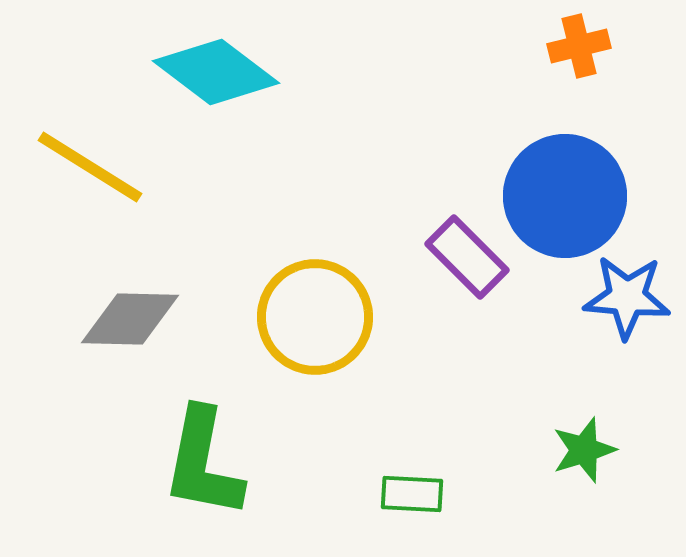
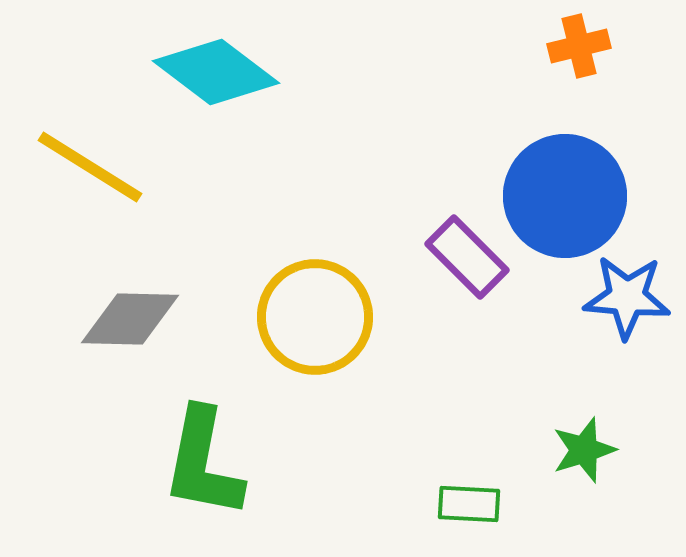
green rectangle: moved 57 px right, 10 px down
